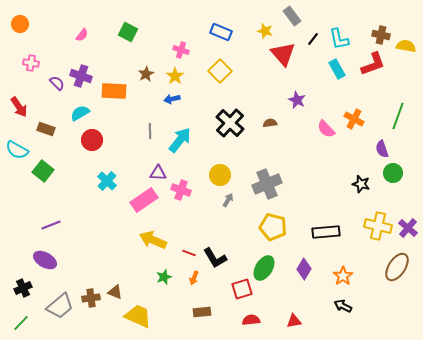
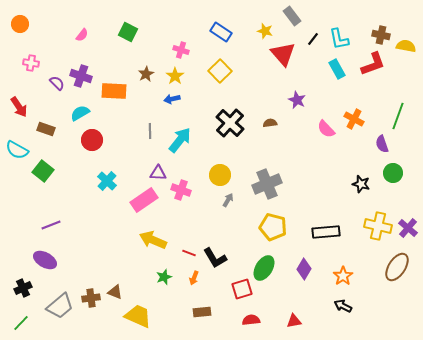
blue rectangle at (221, 32): rotated 10 degrees clockwise
purple semicircle at (382, 149): moved 5 px up
